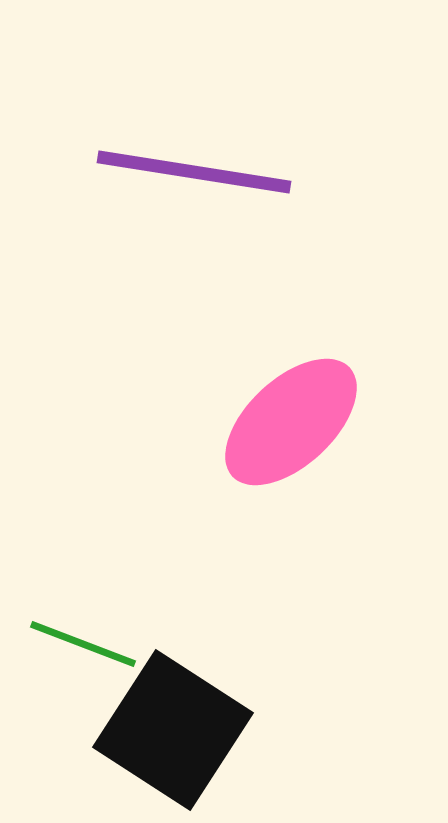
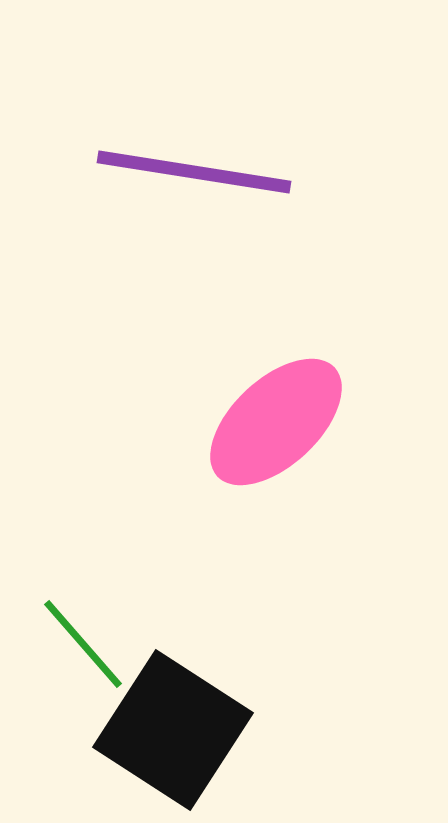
pink ellipse: moved 15 px left
green line: rotated 28 degrees clockwise
